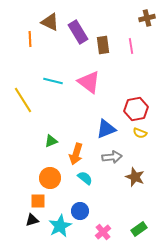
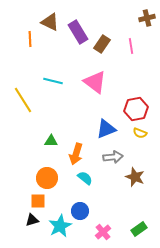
brown rectangle: moved 1 px left, 1 px up; rotated 42 degrees clockwise
pink triangle: moved 6 px right
green triangle: rotated 24 degrees clockwise
gray arrow: moved 1 px right
orange circle: moved 3 px left
